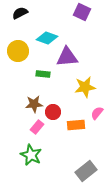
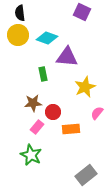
black semicircle: rotated 70 degrees counterclockwise
yellow circle: moved 16 px up
purple triangle: rotated 10 degrees clockwise
green rectangle: rotated 72 degrees clockwise
yellow star: rotated 15 degrees counterclockwise
brown star: moved 1 px left, 1 px up
orange rectangle: moved 5 px left, 4 px down
gray rectangle: moved 4 px down
